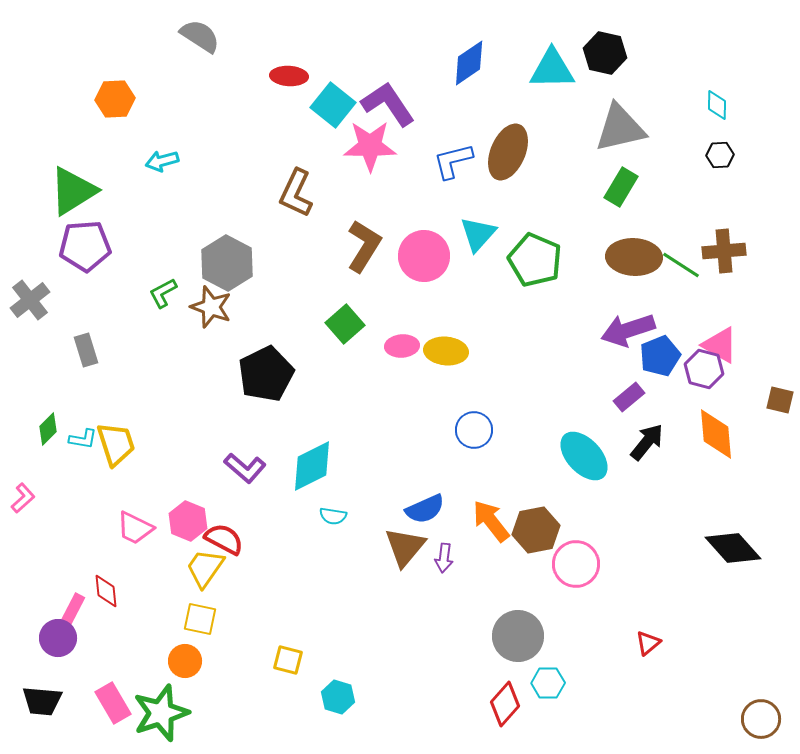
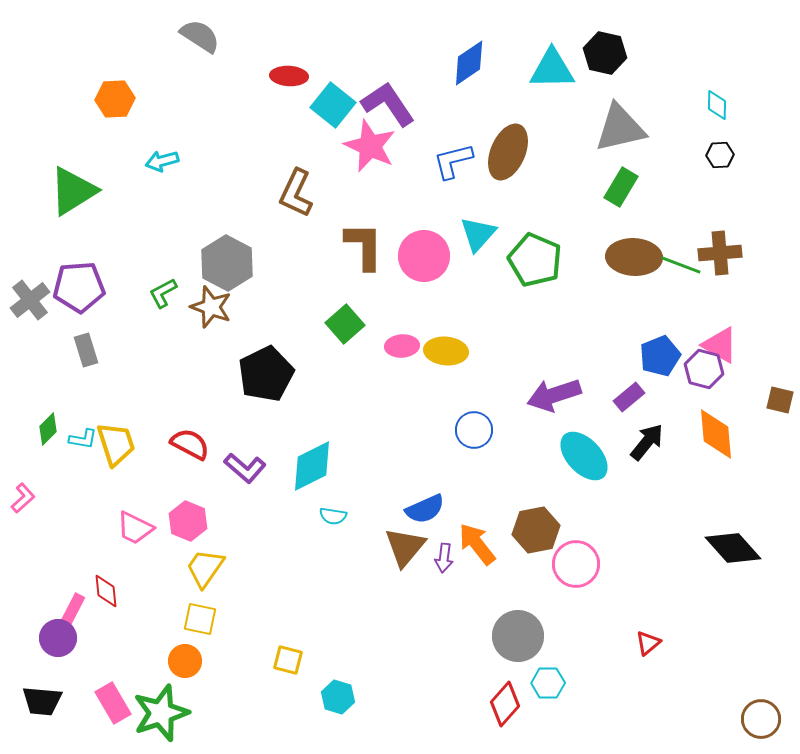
pink star at (370, 146): rotated 24 degrees clockwise
purple pentagon at (85, 246): moved 6 px left, 41 px down
brown L-shape at (364, 246): rotated 32 degrees counterclockwise
brown cross at (724, 251): moved 4 px left, 2 px down
green line at (681, 265): rotated 12 degrees counterclockwise
purple arrow at (628, 330): moved 74 px left, 65 px down
orange arrow at (491, 521): moved 14 px left, 23 px down
red semicircle at (224, 539): moved 34 px left, 95 px up
